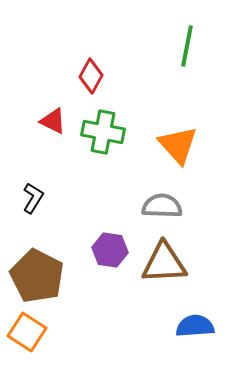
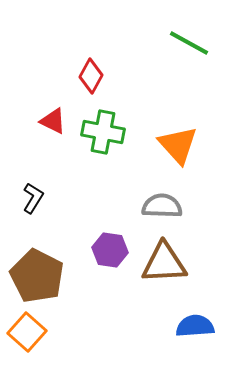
green line: moved 2 px right, 3 px up; rotated 72 degrees counterclockwise
orange square: rotated 9 degrees clockwise
